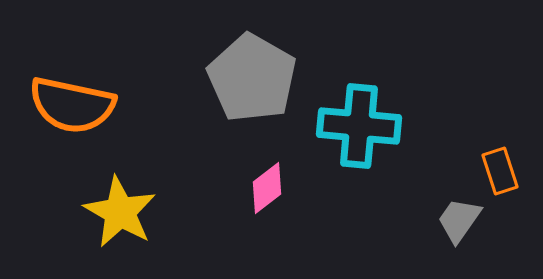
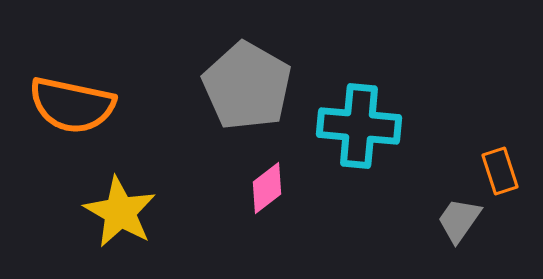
gray pentagon: moved 5 px left, 8 px down
